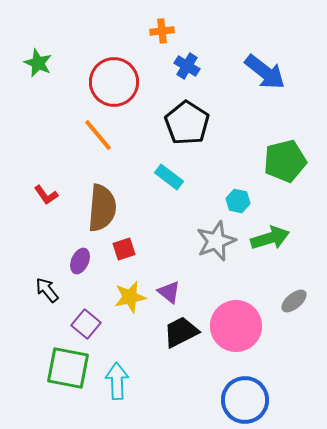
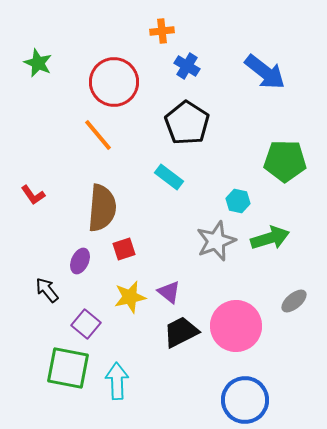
green pentagon: rotated 15 degrees clockwise
red L-shape: moved 13 px left
